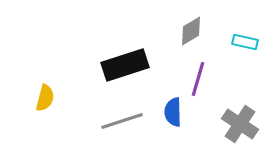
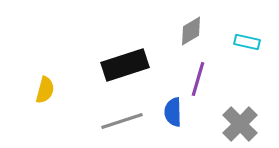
cyan rectangle: moved 2 px right
yellow semicircle: moved 8 px up
gray cross: rotated 12 degrees clockwise
